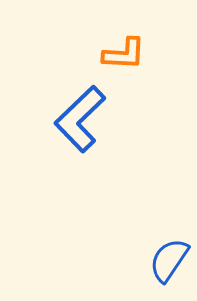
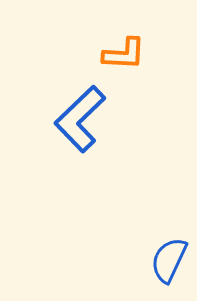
blue semicircle: rotated 9 degrees counterclockwise
